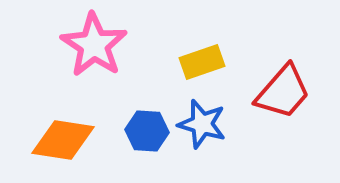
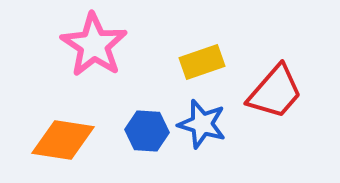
red trapezoid: moved 8 px left
